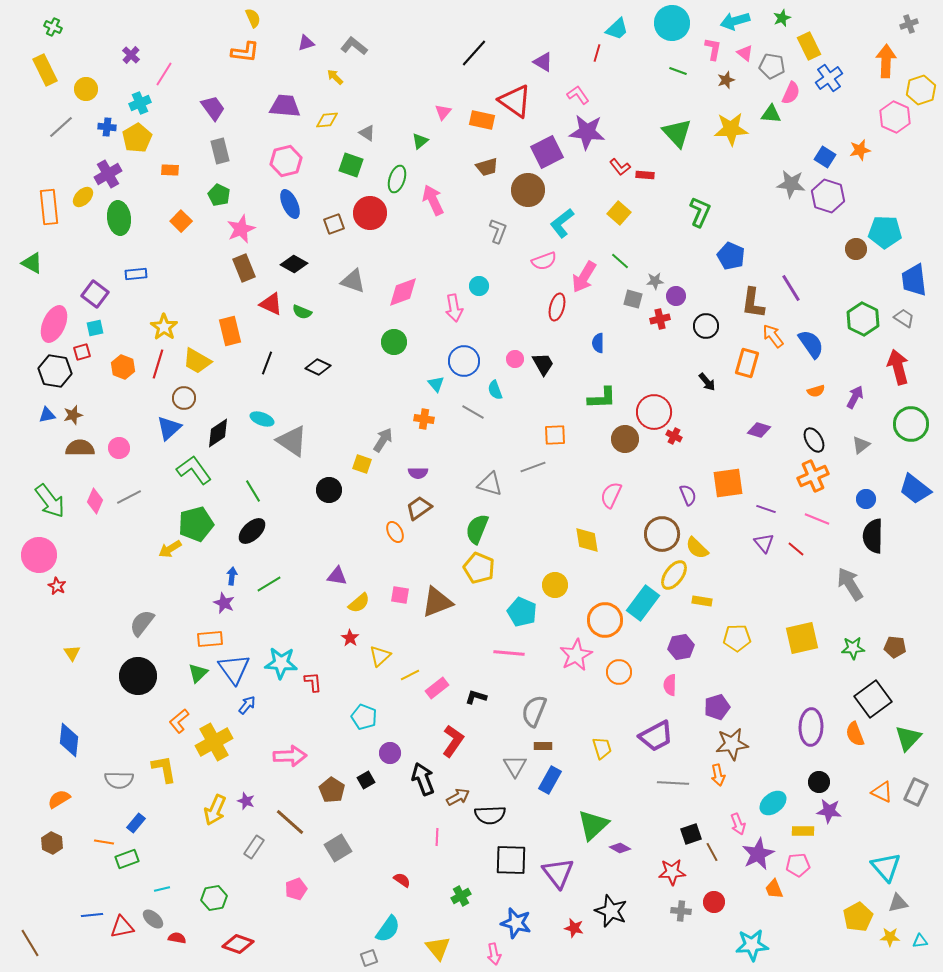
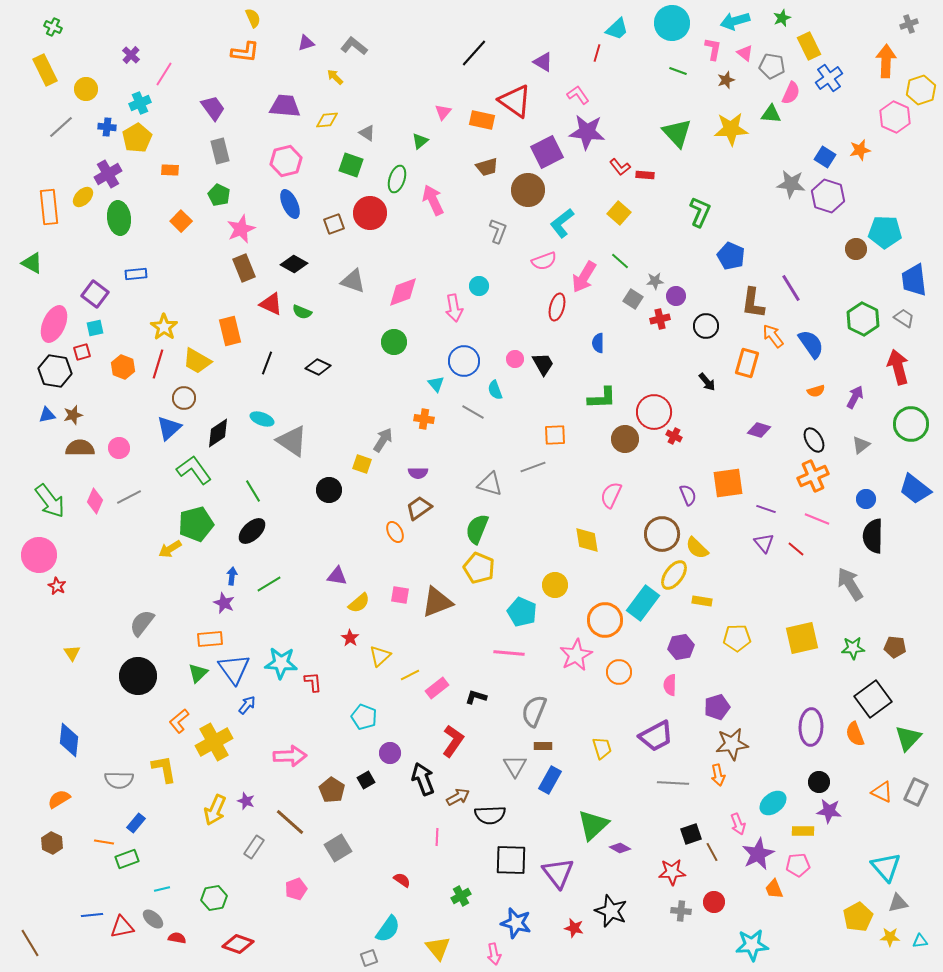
gray square at (633, 299): rotated 18 degrees clockwise
